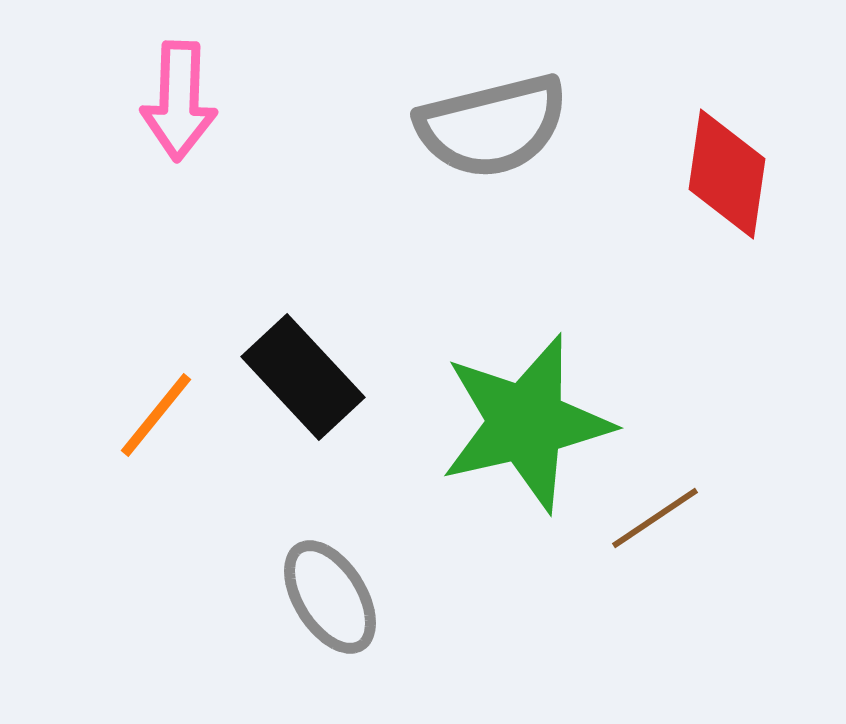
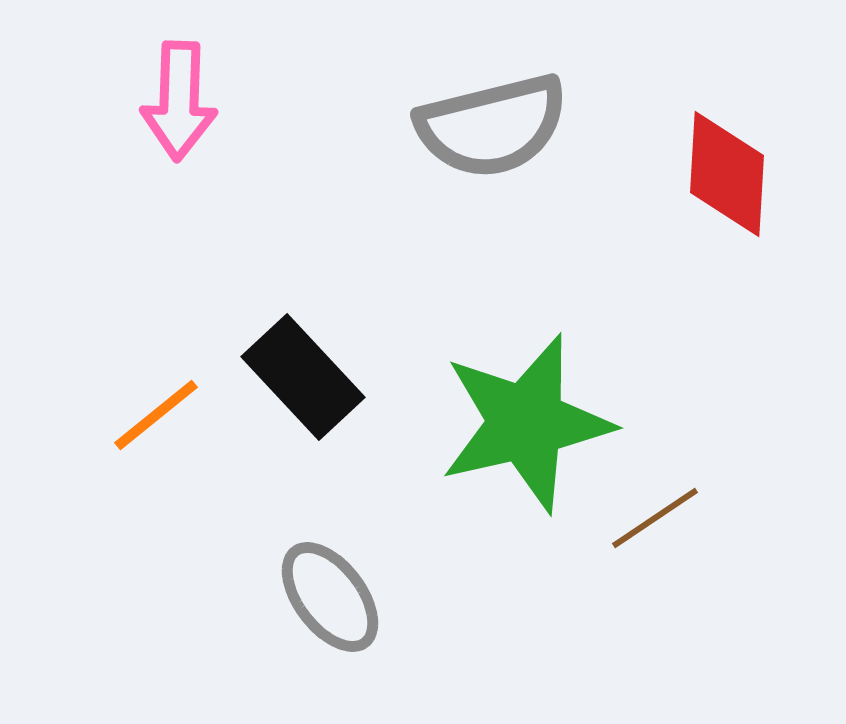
red diamond: rotated 5 degrees counterclockwise
orange line: rotated 12 degrees clockwise
gray ellipse: rotated 5 degrees counterclockwise
